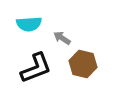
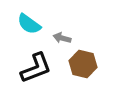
cyan semicircle: rotated 40 degrees clockwise
gray arrow: rotated 18 degrees counterclockwise
